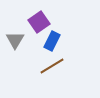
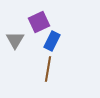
purple square: rotated 10 degrees clockwise
brown line: moved 4 px left, 3 px down; rotated 50 degrees counterclockwise
